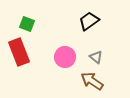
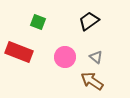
green square: moved 11 px right, 2 px up
red rectangle: rotated 48 degrees counterclockwise
